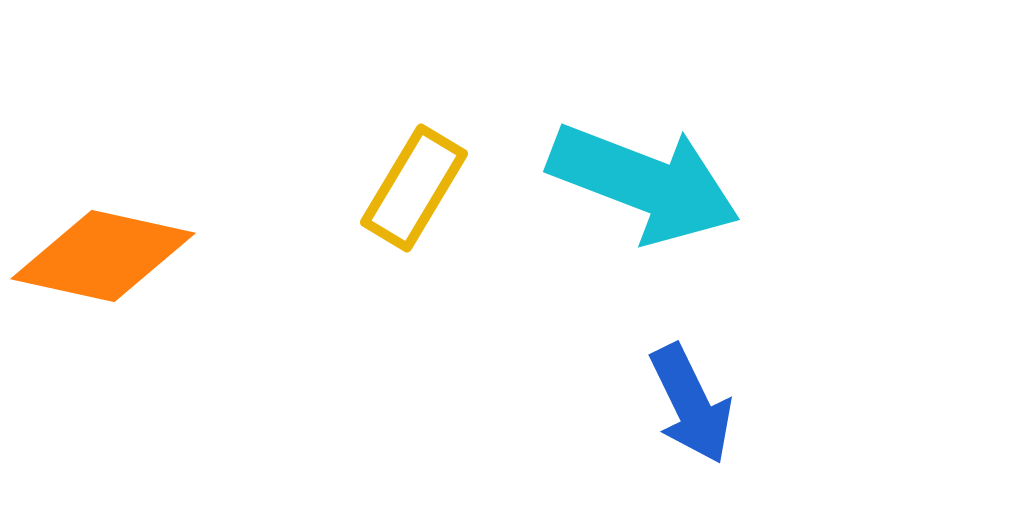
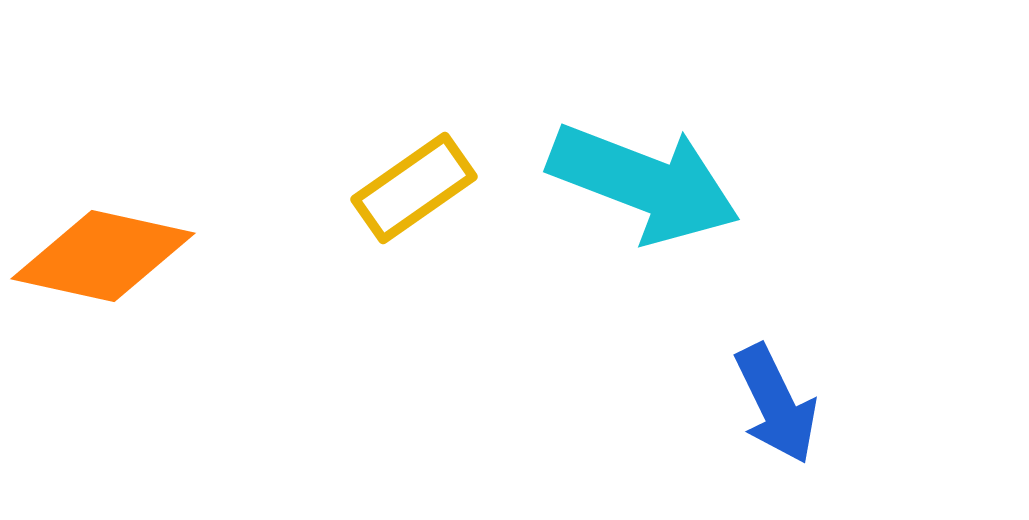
yellow rectangle: rotated 24 degrees clockwise
blue arrow: moved 85 px right
